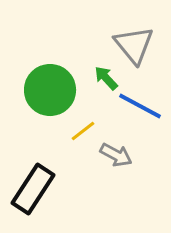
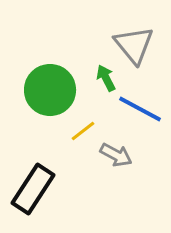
green arrow: rotated 16 degrees clockwise
blue line: moved 3 px down
